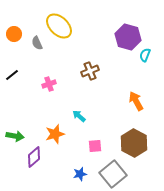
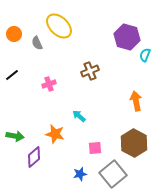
purple hexagon: moved 1 px left
orange arrow: rotated 18 degrees clockwise
orange star: rotated 30 degrees clockwise
pink square: moved 2 px down
